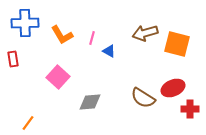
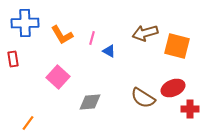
orange square: moved 2 px down
